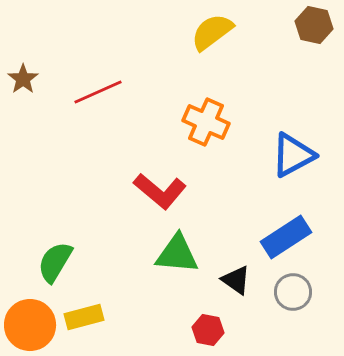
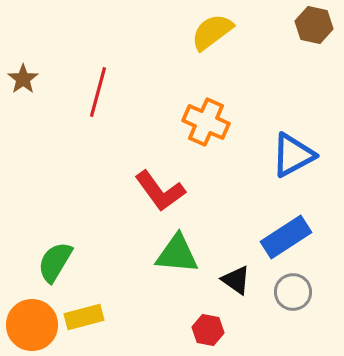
red line: rotated 51 degrees counterclockwise
red L-shape: rotated 14 degrees clockwise
orange circle: moved 2 px right
